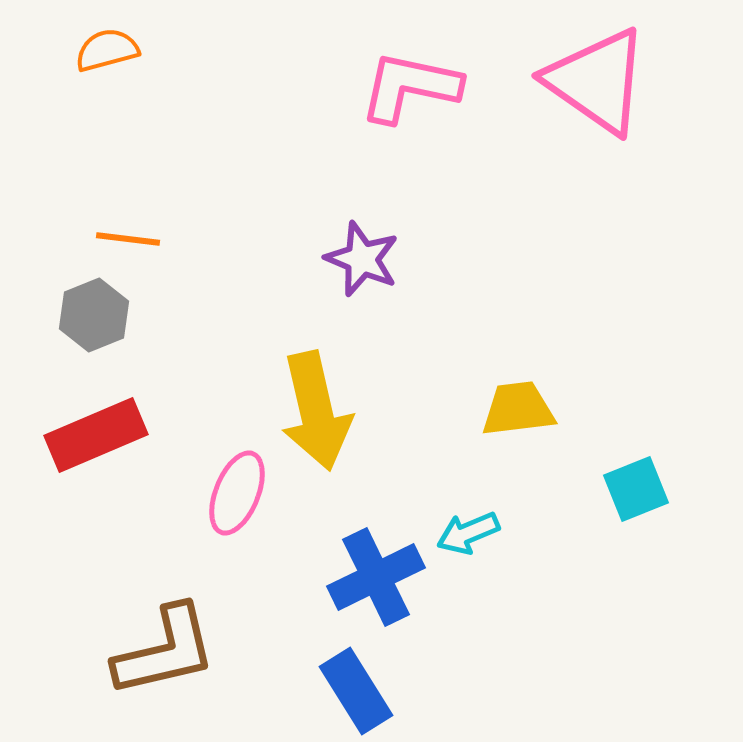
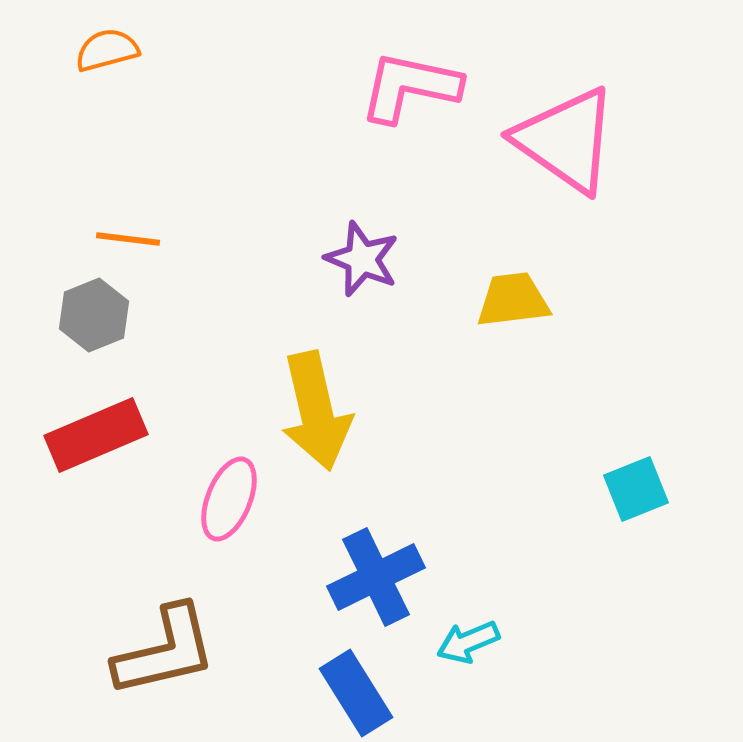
pink triangle: moved 31 px left, 59 px down
yellow trapezoid: moved 5 px left, 109 px up
pink ellipse: moved 8 px left, 6 px down
cyan arrow: moved 109 px down
blue rectangle: moved 2 px down
